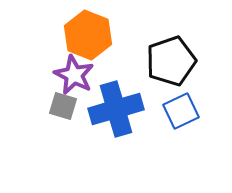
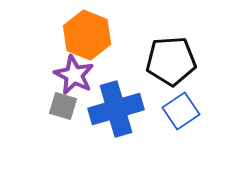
orange hexagon: moved 1 px left
black pentagon: rotated 15 degrees clockwise
blue square: rotated 9 degrees counterclockwise
